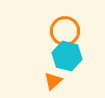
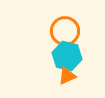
orange triangle: moved 14 px right, 5 px up; rotated 18 degrees clockwise
